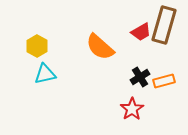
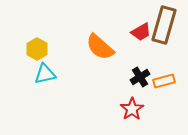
yellow hexagon: moved 3 px down
